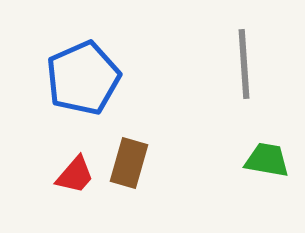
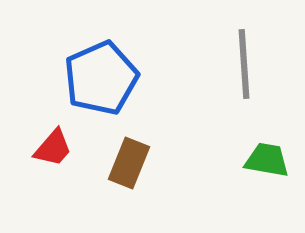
blue pentagon: moved 18 px right
brown rectangle: rotated 6 degrees clockwise
red trapezoid: moved 22 px left, 27 px up
